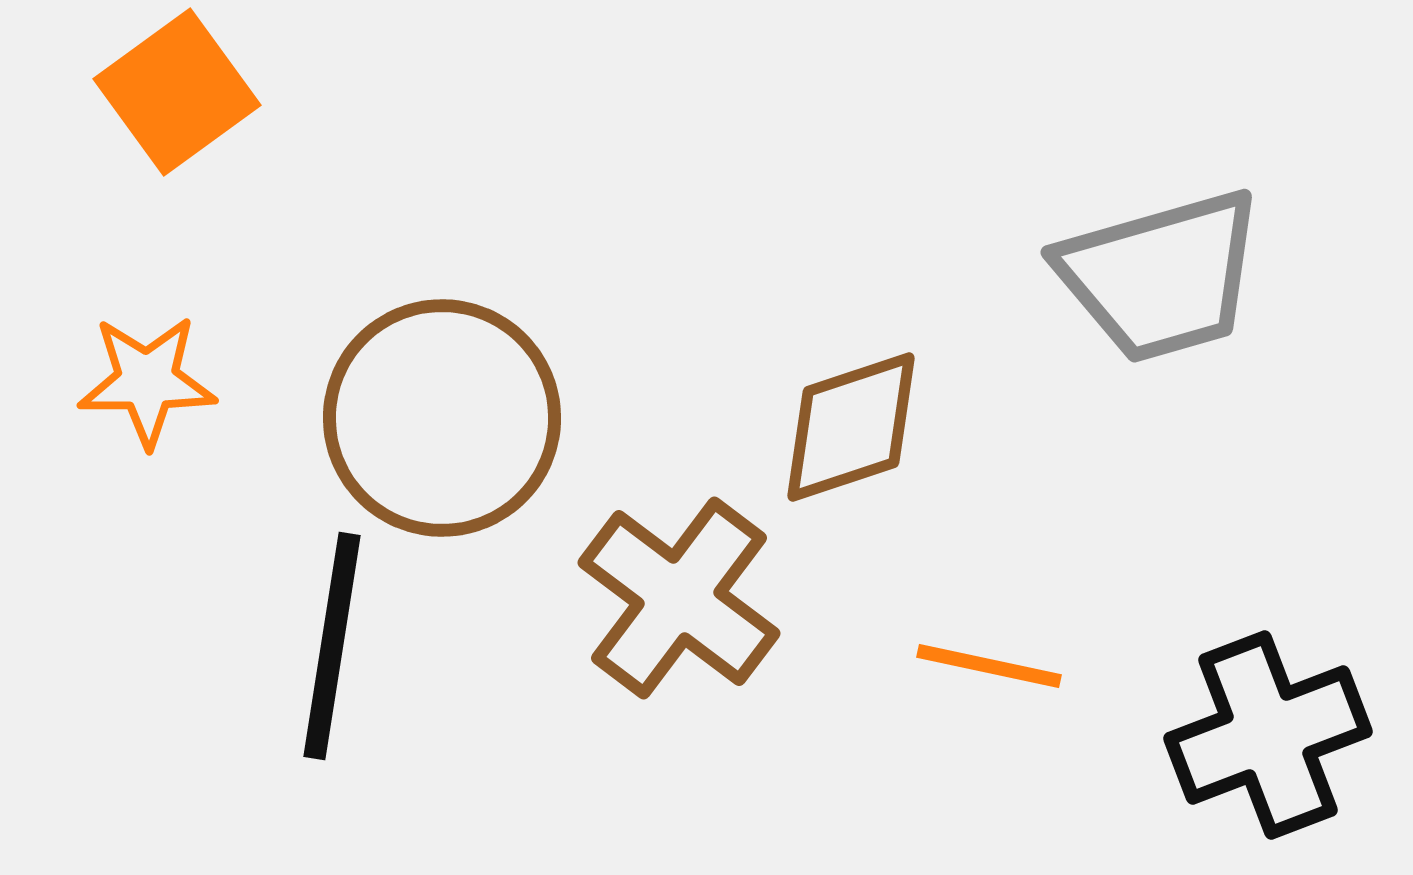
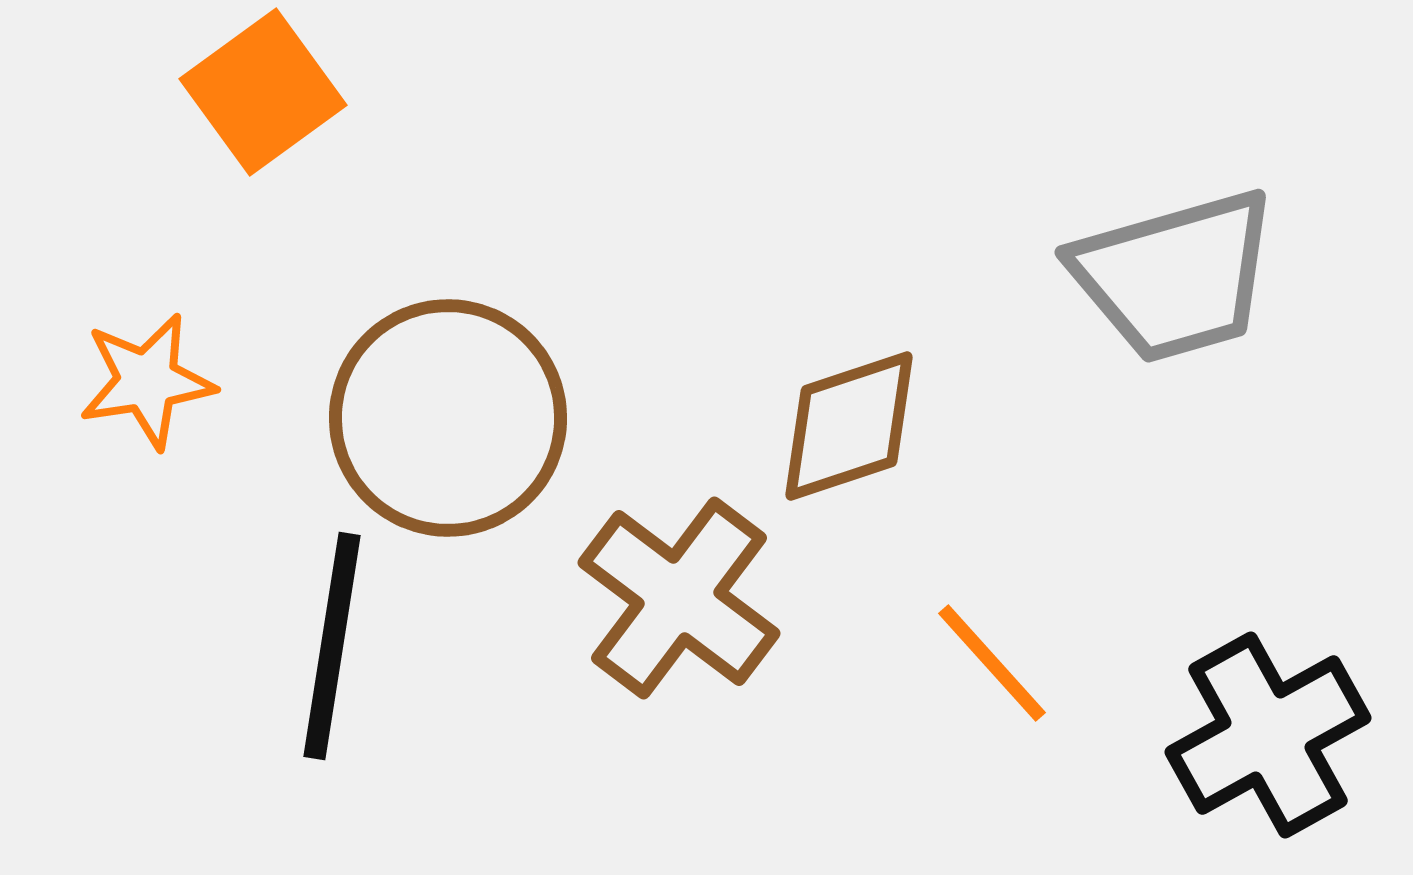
orange square: moved 86 px right
gray trapezoid: moved 14 px right
orange star: rotated 9 degrees counterclockwise
brown circle: moved 6 px right
brown diamond: moved 2 px left, 1 px up
orange line: moved 3 px right, 3 px up; rotated 36 degrees clockwise
black cross: rotated 8 degrees counterclockwise
